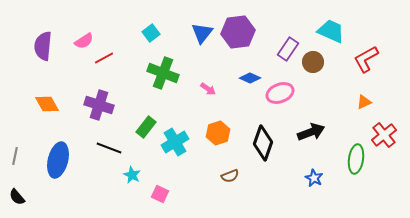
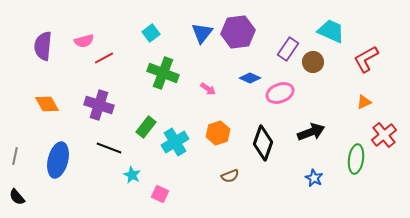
pink semicircle: rotated 18 degrees clockwise
